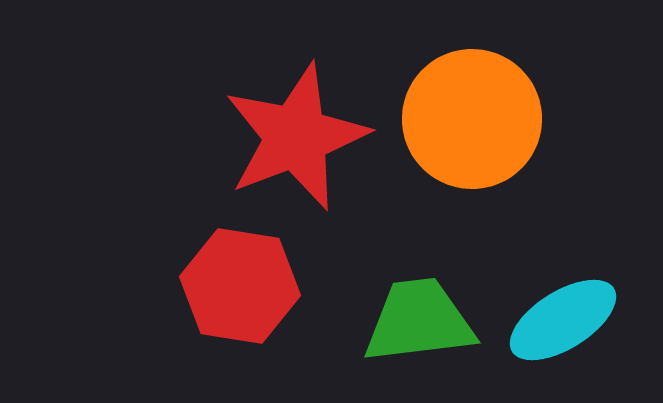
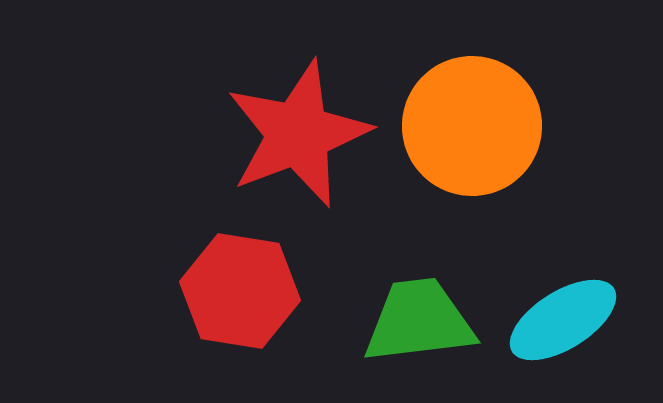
orange circle: moved 7 px down
red star: moved 2 px right, 3 px up
red hexagon: moved 5 px down
